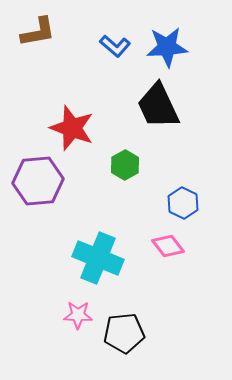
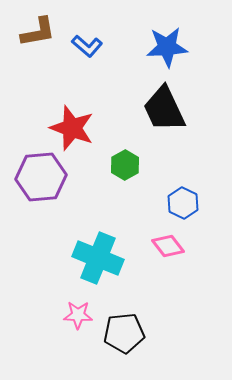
blue L-shape: moved 28 px left
black trapezoid: moved 6 px right, 3 px down
purple hexagon: moved 3 px right, 4 px up
